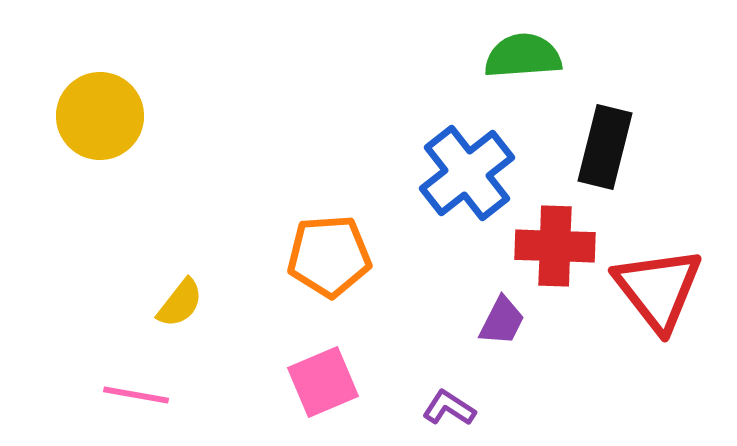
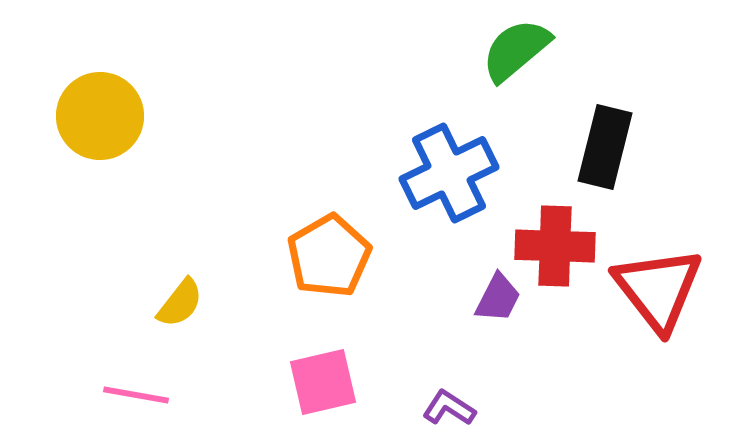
green semicircle: moved 7 px left, 6 px up; rotated 36 degrees counterclockwise
blue cross: moved 18 px left; rotated 12 degrees clockwise
orange pentagon: rotated 26 degrees counterclockwise
purple trapezoid: moved 4 px left, 23 px up
pink square: rotated 10 degrees clockwise
